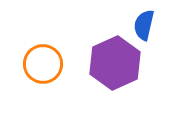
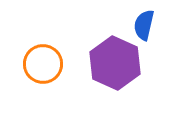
purple hexagon: rotated 12 degrees counterclockwise
